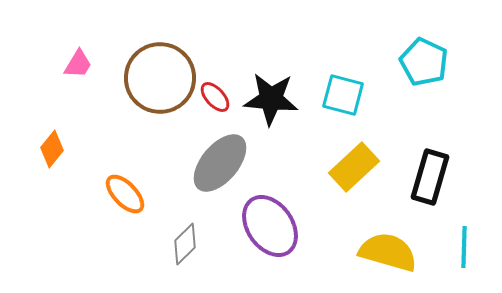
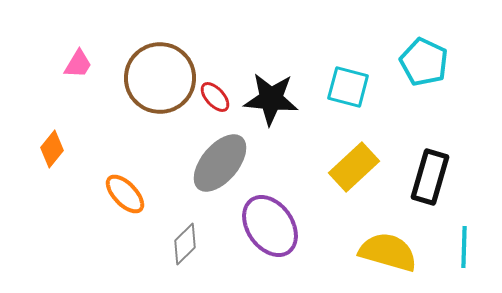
cyan square: moved 5 px right, 8 px up
